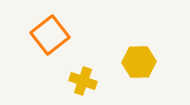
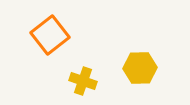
yellow hexagon: moved 1 px right, 6 px down
